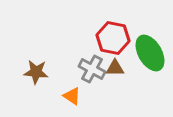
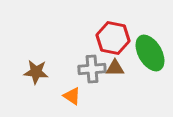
gray cross: rotated 32 degrees counterclockwise
